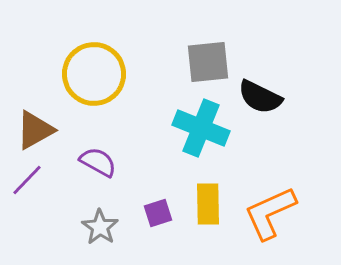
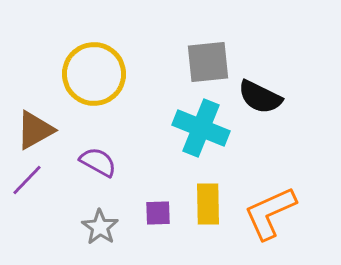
purple square: rotated 16 degrees clockwise
